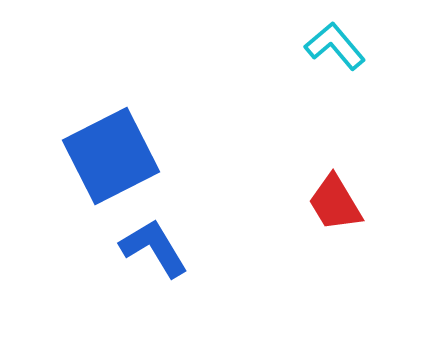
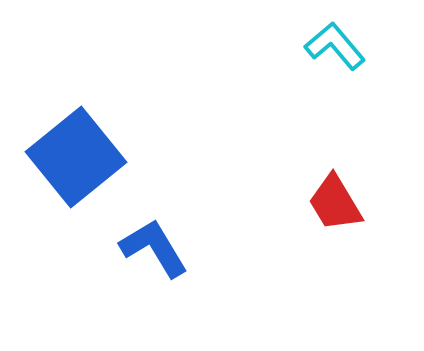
blue square: moved 35 px left, 1 px down; rotated 12 degrees counterclockwise
